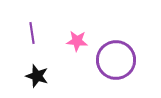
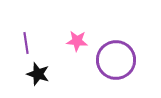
purple line: moved 6 px left, 10 px down
black star: moved 1 px right, 2 px up
